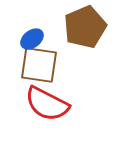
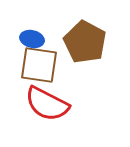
brown pentagon: moved 15 px down; rotated 21 degrees counterclockwise
blue ellipse: rotated 50 degrees clockwise
